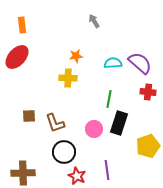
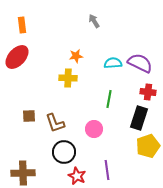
purple semicircle: rotated 15 degrees counterclockwise
black rectangle: moved 20 px right, 5 px up
